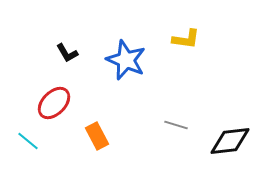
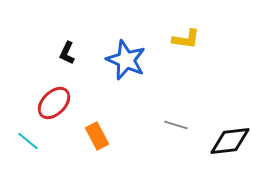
black L-shape: rotated 55 degrees clockwise
